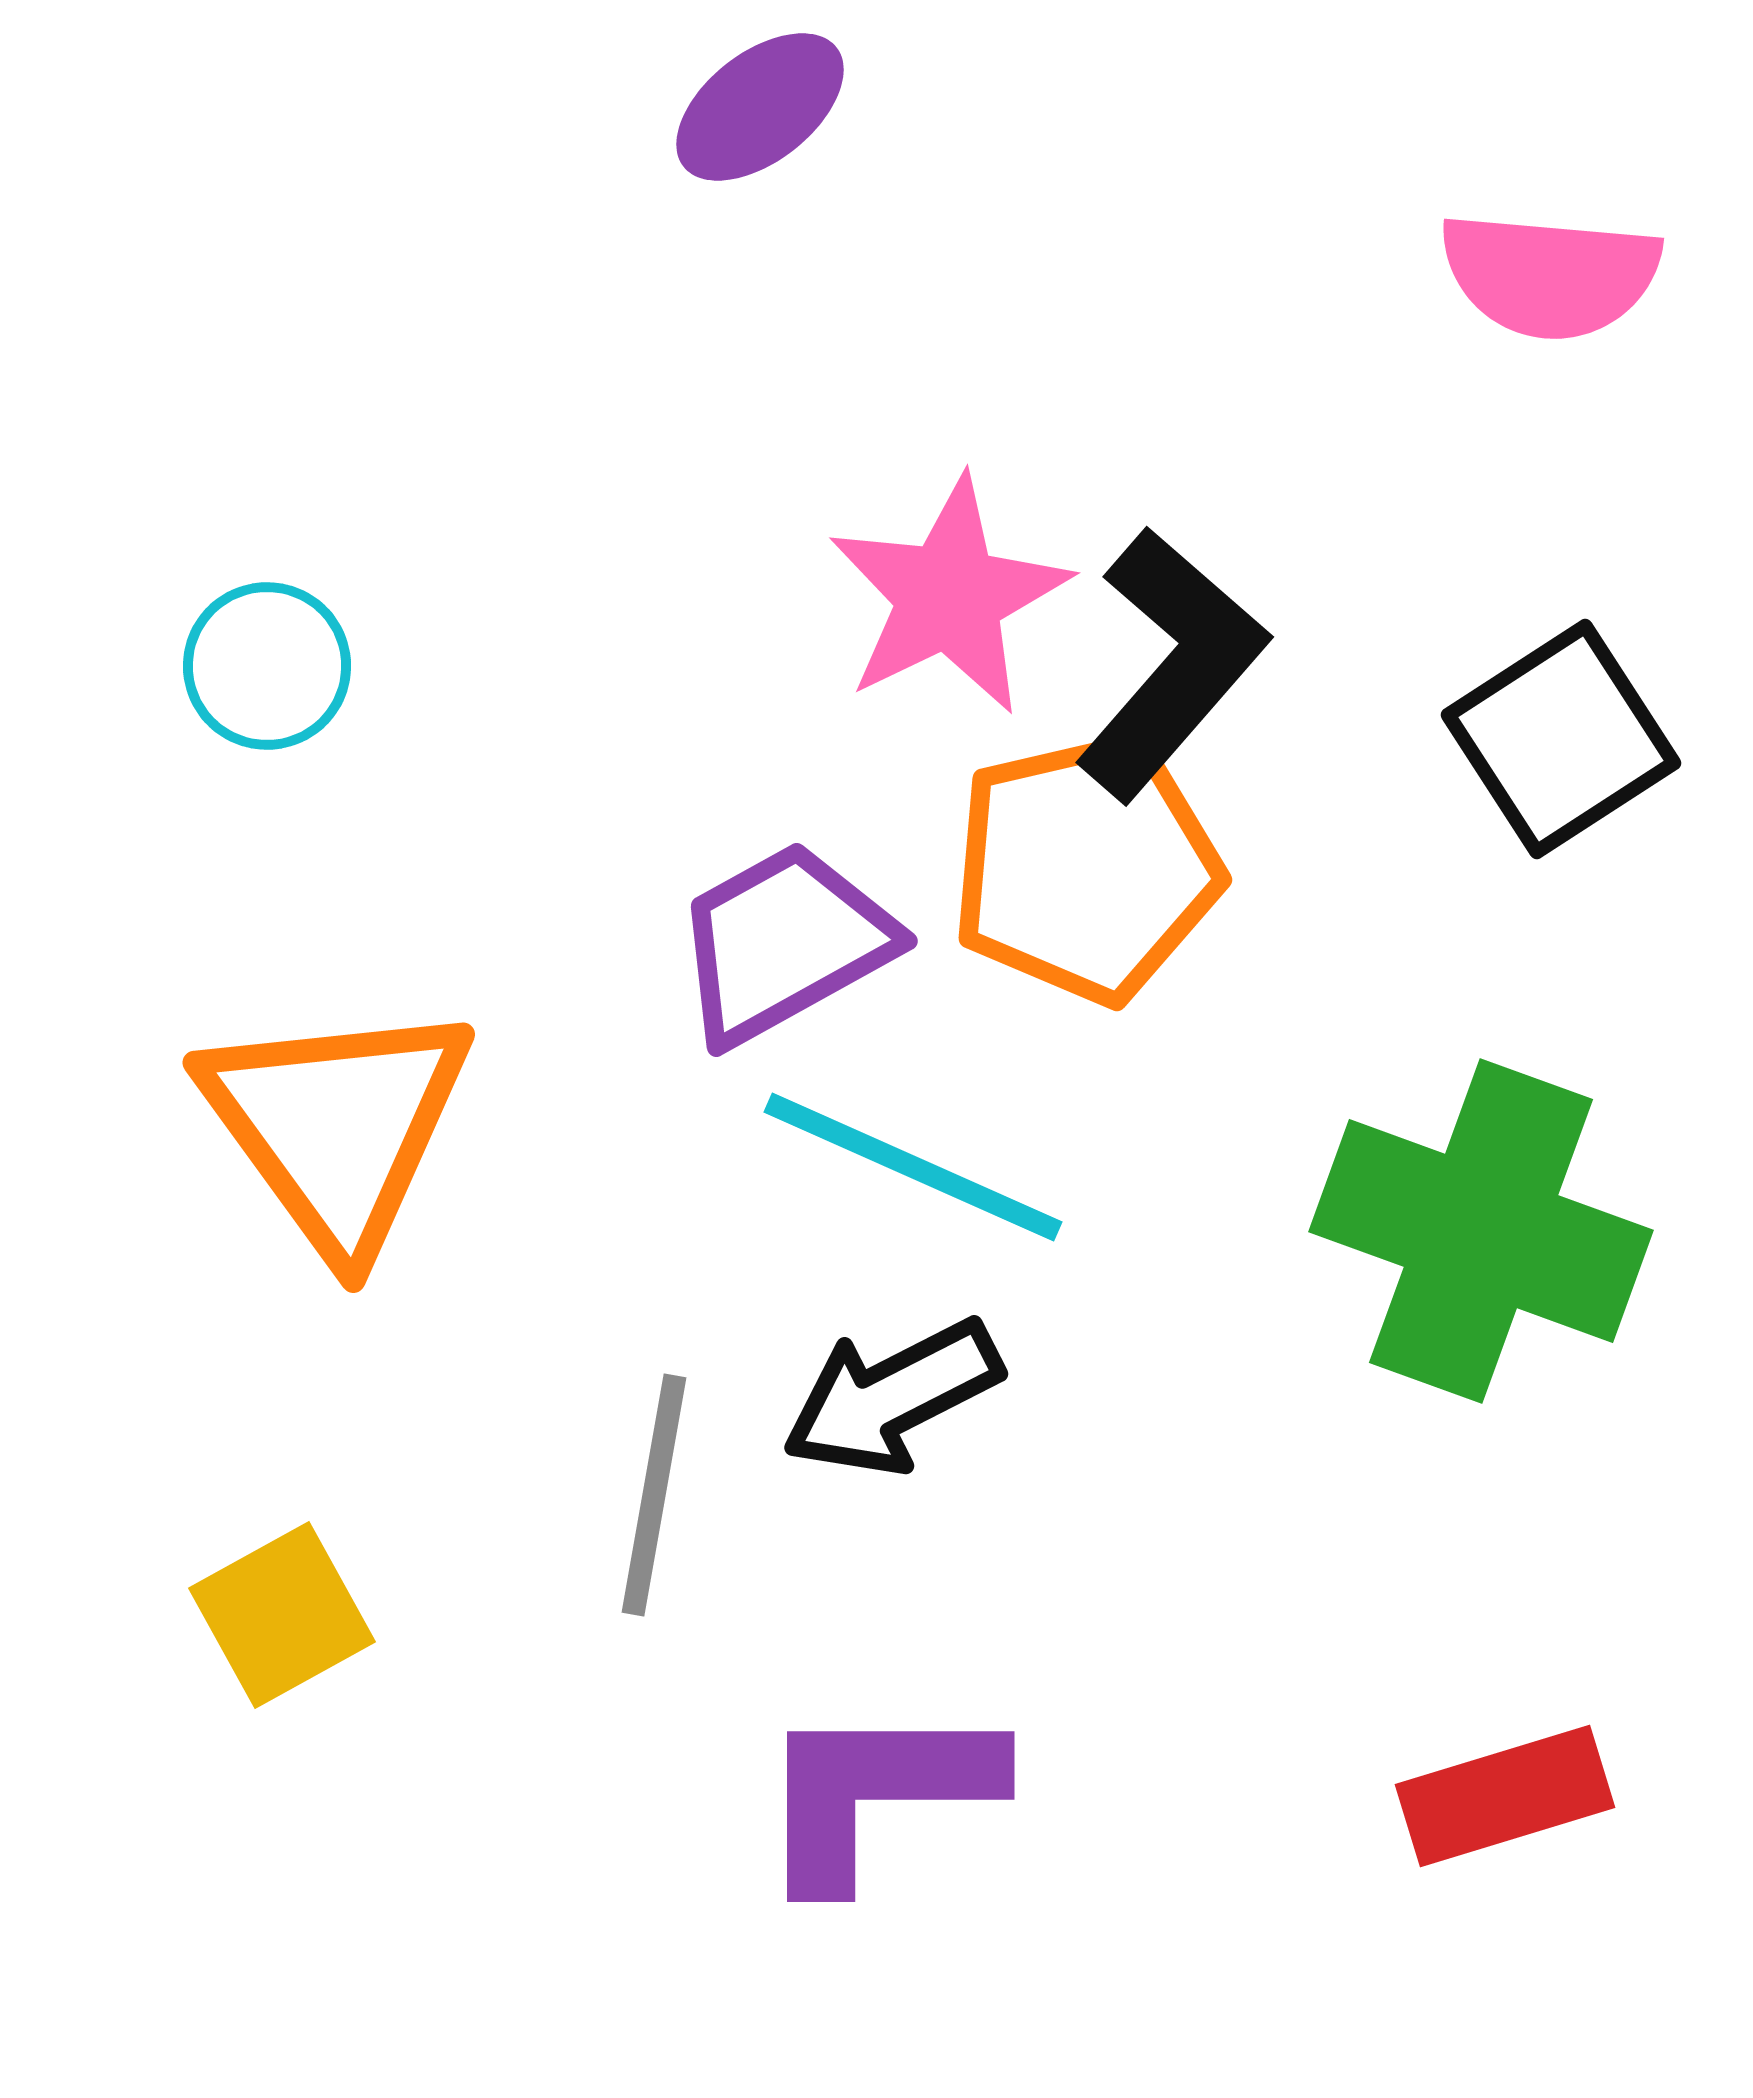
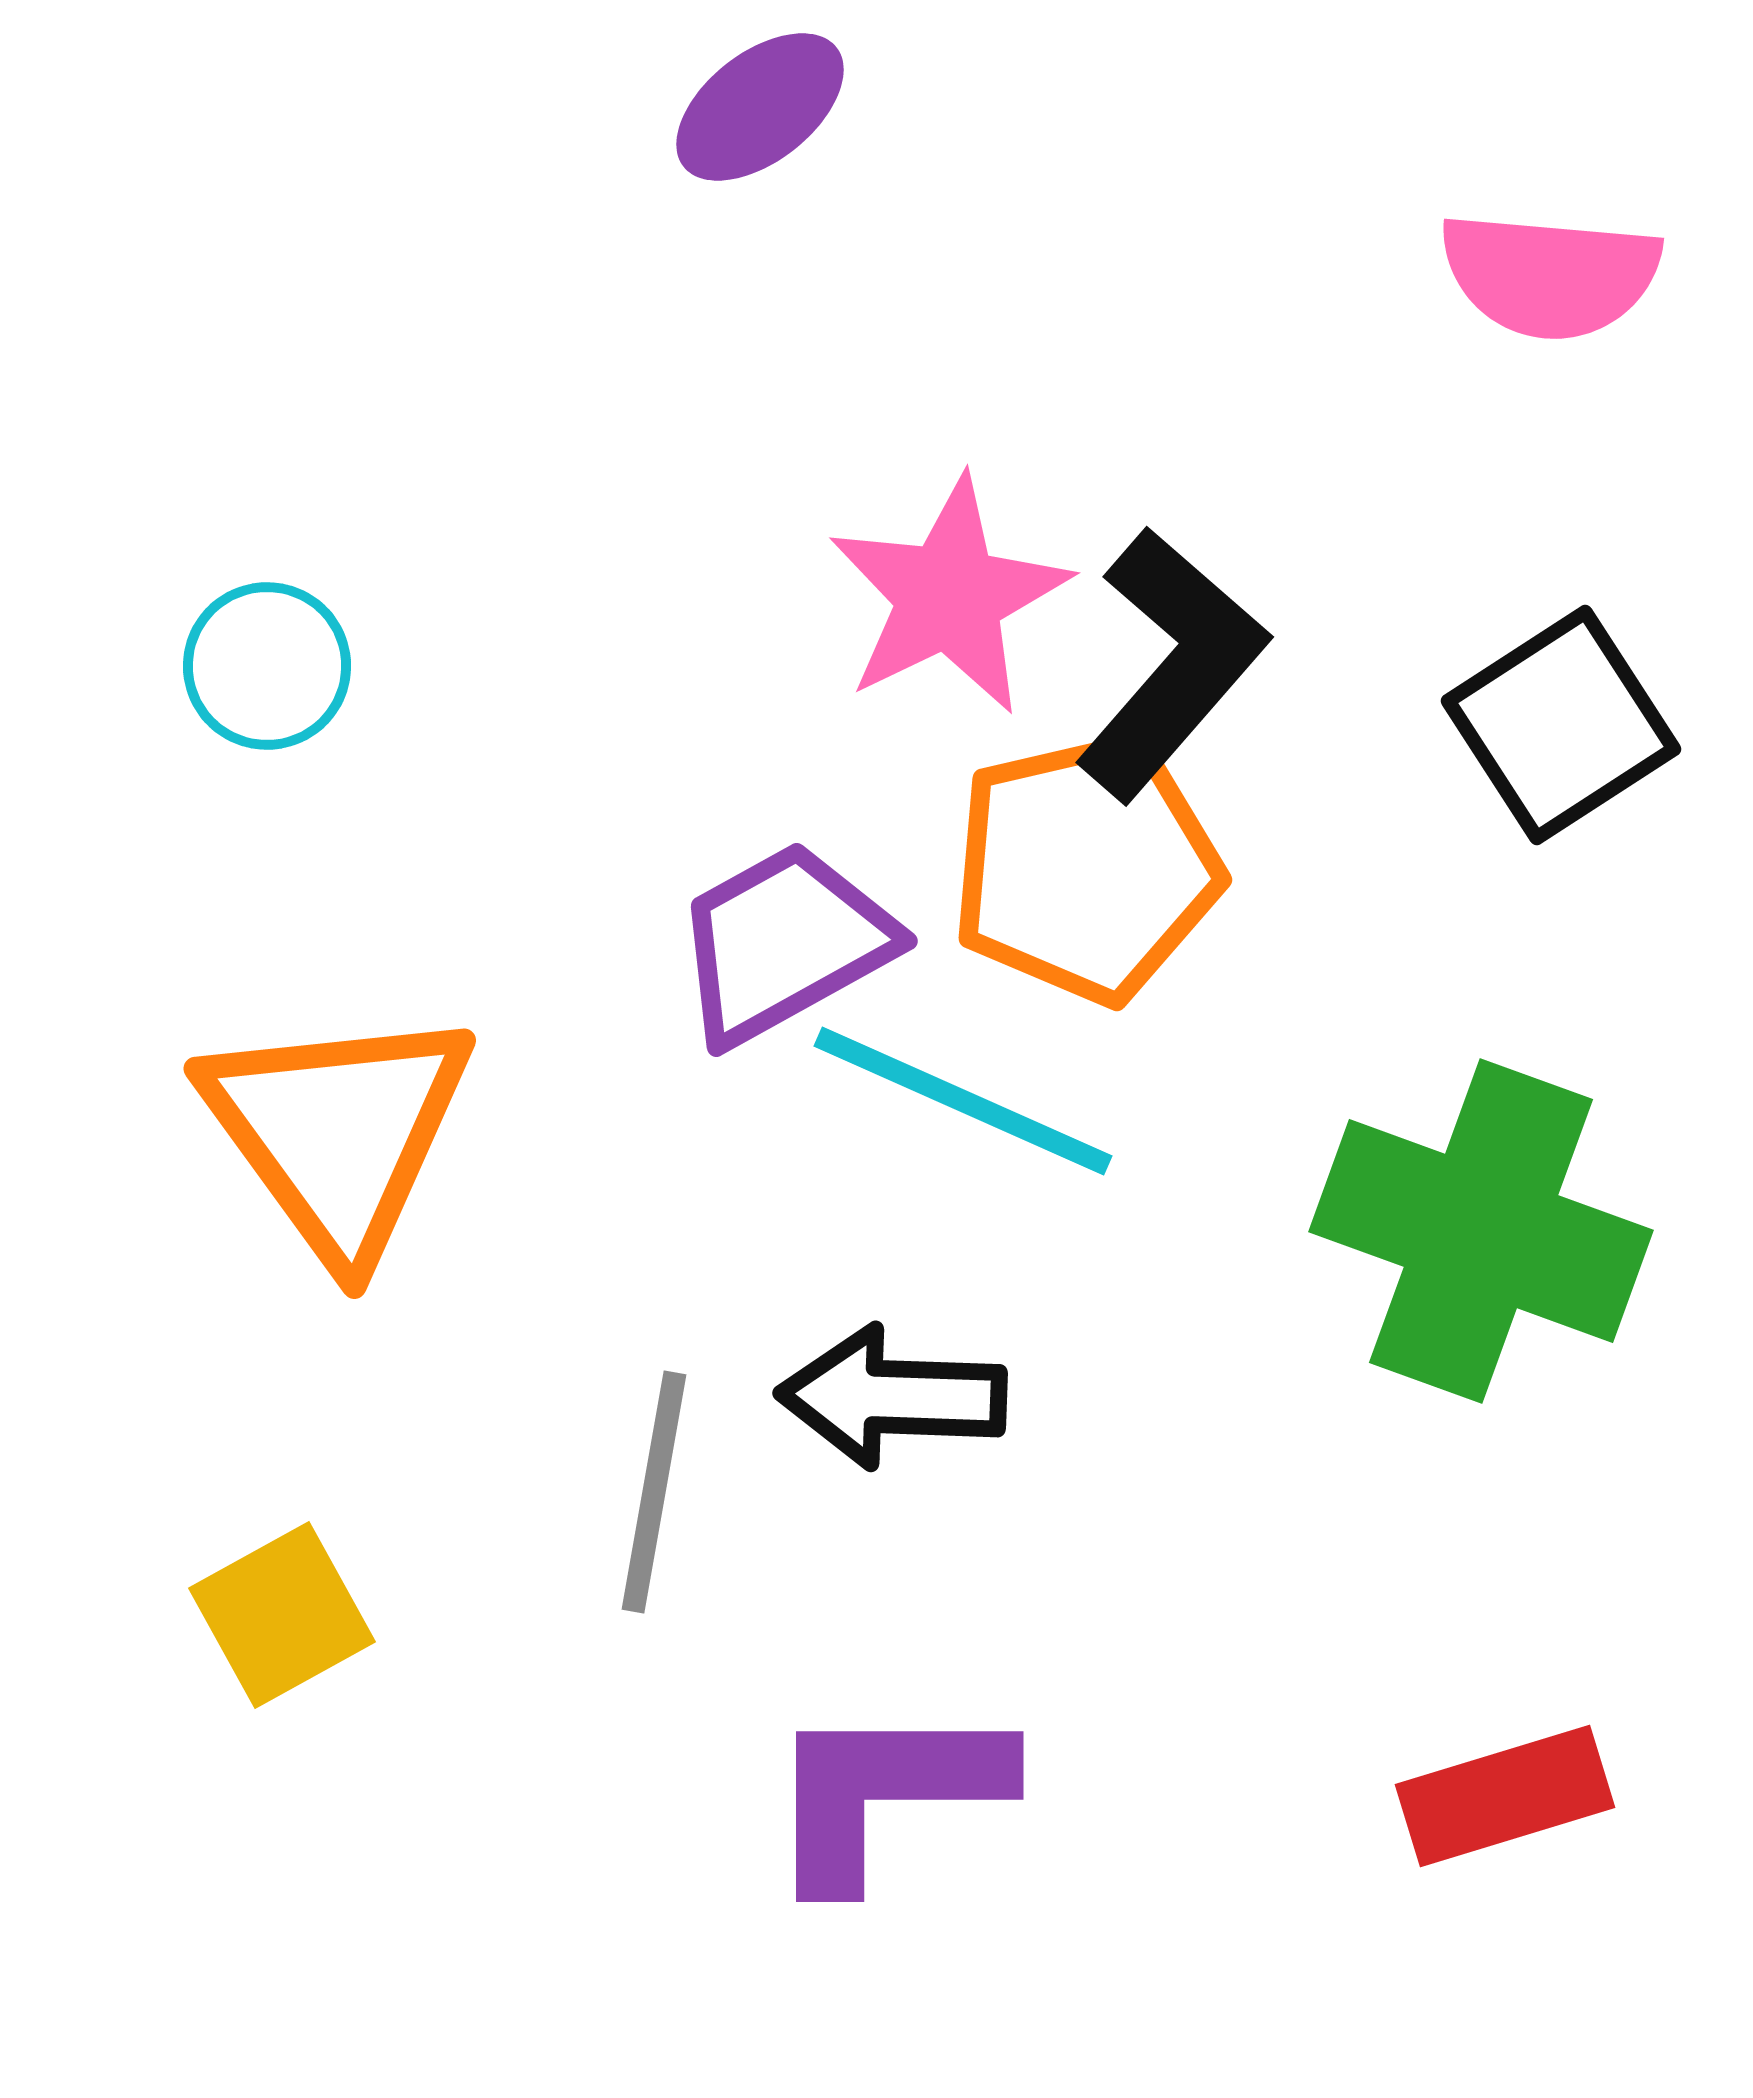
black square: moved 14 px up
orange triangle: moved 1 px right, 6 px down
cyan line: moved 50 px right, 66 px up
black arrow: rotated 29 degrees clockwise
gray line: moved 3 px up
purple L-shape: moved 9 px right
